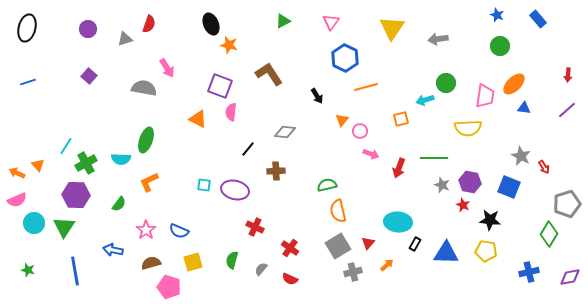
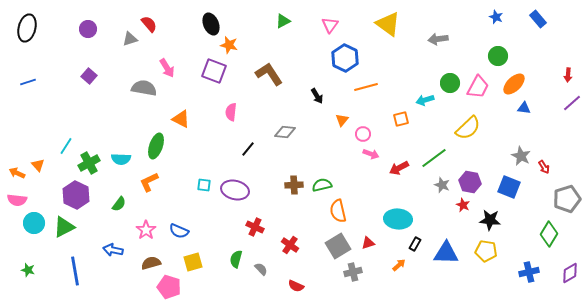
blue star at (497, 15): moved 1 px left, 2 px down
pink triangle at (331, 22): moved 1 px left, 3 px down
red semicircle at (149, 24): rotated 60 degrees counterclockwise
yellow triangle at (392, 28): moved 4 px left, 4 px up; rotated 28 degrees counterclockwise
gray triangle at (125, 39): moved 5 px right
green circle at (500, 46): moved 2 px left, 10 px down
green circle at (446, 83): moved 4 px right
purple square at (220, 86): moved 6 px left, 15 px up
pink trapezoid at (485, 96): moved 7 px left, 9 px up; rotated 20 degrees clockwise
purple line at (567, 110): moved 5 px right, 7 px up
orange triangle at (198, 119): moved 17 px left
yellow semicircle at (468, 128): rotated 40 degrees counterclockwise
pink circle at (360, 131): moved 3 px right, 3 px down
green ellipse at (146, 140): moved 10 px right, 6 px down
green line at (434, 158): rotated 36 degrees counterclockwise
green cross at (86, 163): moved 3 px right
red arrow at (399, 168): rotated 42 degrees clockwise
brown cross at (276, 171): moved 18 px right, 14 px down
green semicircle at (327, 185): moved 5 px left
purple hexagon at (76, 195): rotated 24 degrees clockwise
pink semicircle at (17, 200): rotated 30 degrees clockwise
gray pentagon at (567, 204): moved 5 px up
cyan ellipse at (398, 222): moved 3 px up
green triangle at (64, 227): rotated 30 degrees clockwise
red triangle at (368, 243): rotated 32 degrees clockwise
red cross at (290, 248): moved 3 px up
green semicircle at (232, 260): moved 4 px right, 1 px up
orange arrow at (387, 265): moved 12 px right
gray semicircle at (261, 269): rotated 96 degrees clockwise
purple diamond at (570, 277): moved 4 px up; rotated 20 degrees counterclockwise
red semicircle at (290, 279): moved 6 px right, 7 px down
